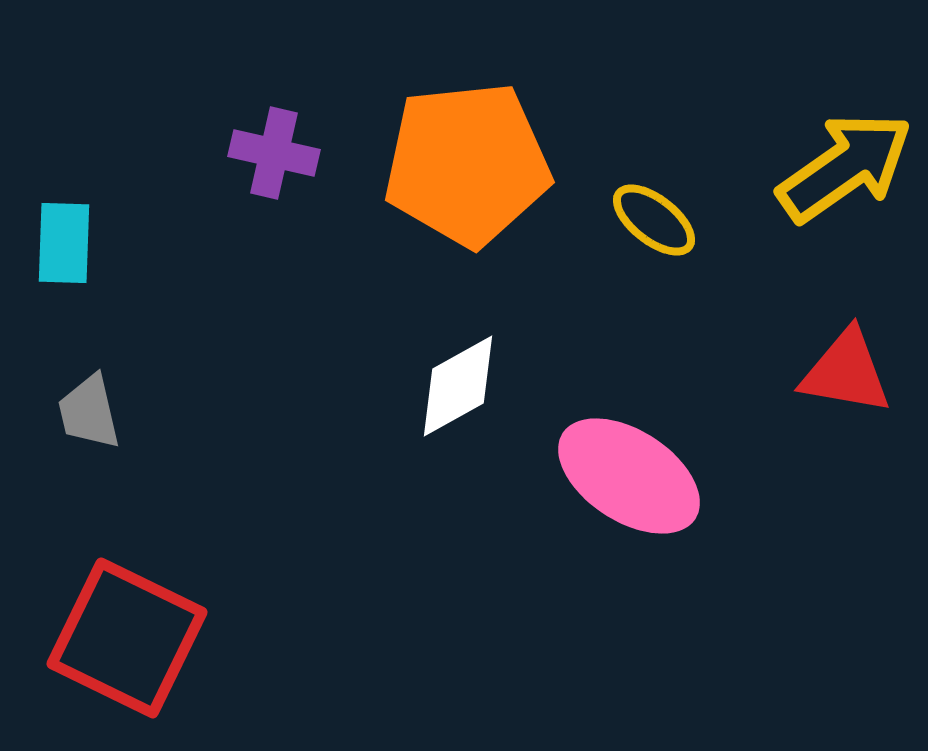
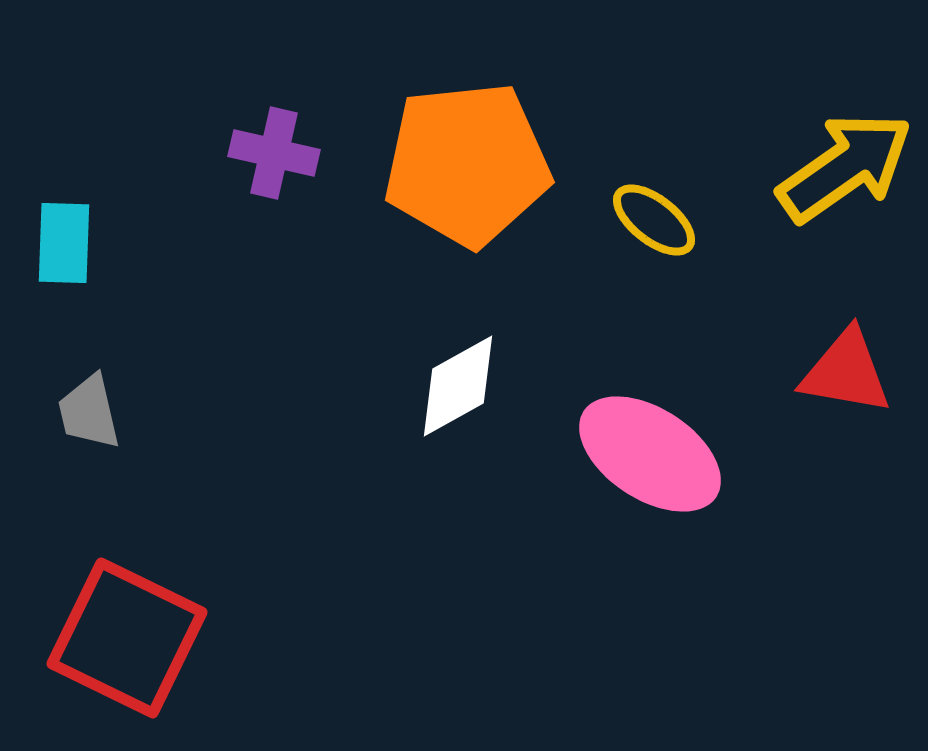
pink ellipse: moved 21 px right, 22 px up
